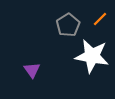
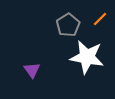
white star: moved 5 px left, 1 px down
